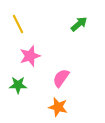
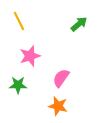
yellow line: moved 1 px right, 3 px up
orange star: moved 1 px up
